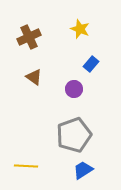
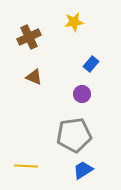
yellow star: moved 6 px left, 7 px up; rotated 30 degrees counterclockwise
brown triangle: rotated 12 degrees counterclockwise
purple circle: moved 8 px right, 5 px down
gray pentagon: rotated 12 degrees clockwise
